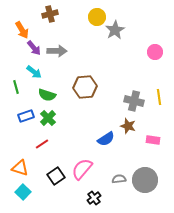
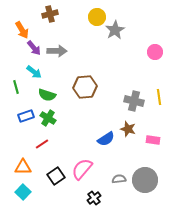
green cross: rotated 14 degrees counterclockwise
brown star: moved 3 px down
orange triangle: moved 3 px right, 1 px up; rotated 18 degrees counterclockwise
